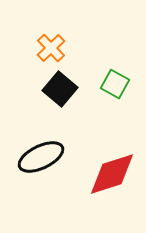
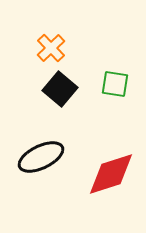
green square: rotated 20 degrees counterclockwise
red diamond: moved 1 px left
